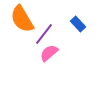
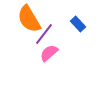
orange semicircle: moved 7 px right
